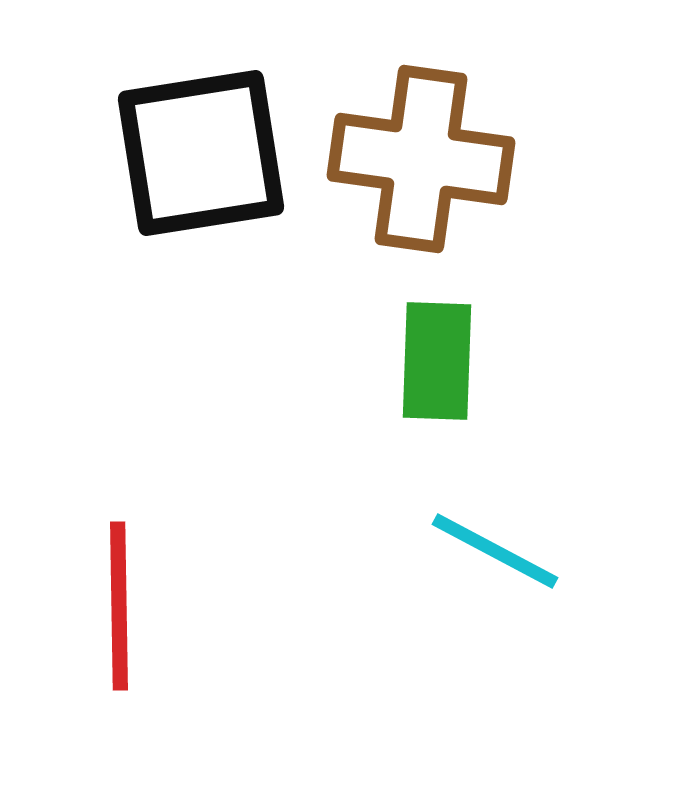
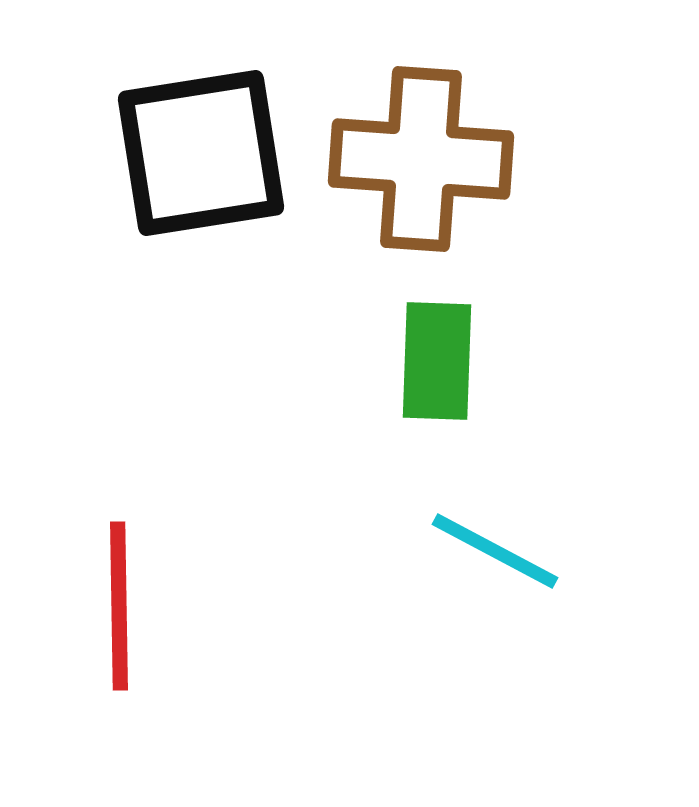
brown cross: rotated 4 degrees counterclockwise
